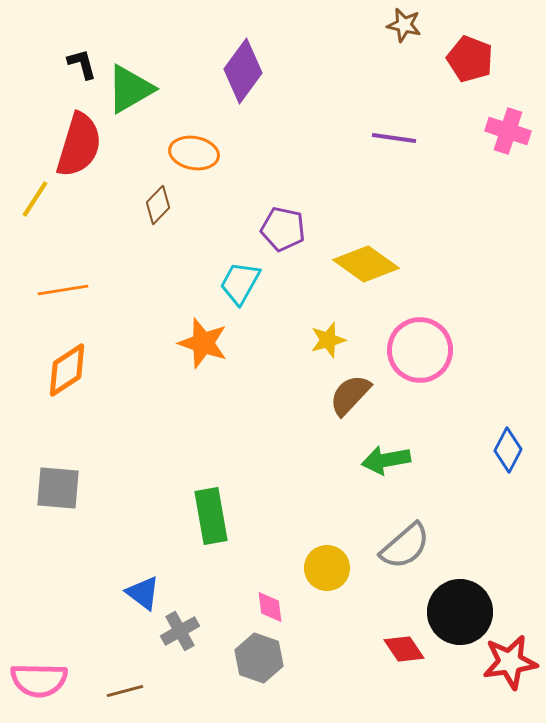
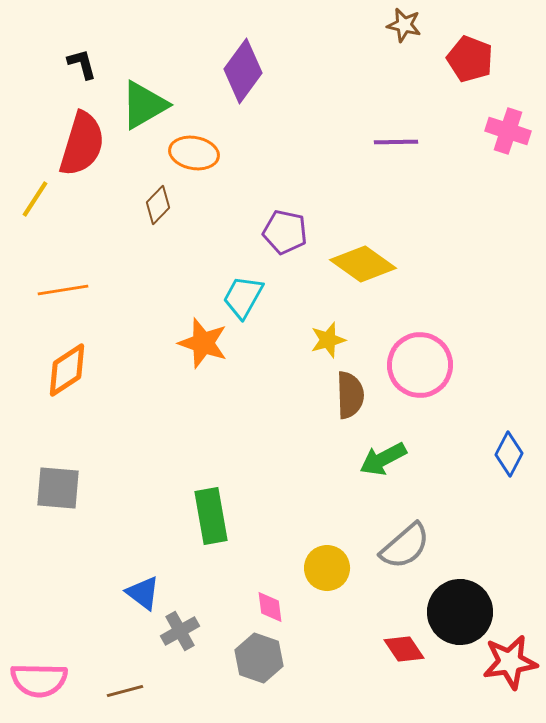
green triangle: moved 14 px right, 16 px down
purple line: moved 2 px right, 4 px down; rotated 9 degrees counterclockwise
red semicircle: moved 3 px right, 1 px up
purple pentagon: moved 2 px right, 3 px down
yellow diamond: moved 3 px left
cyan trapezoid: moved 3 px right, 14 px down
pink circle: moved 15 px down
brown semicircle: rotated 135 degrees clockwise
blue diamond: moved 1 px right, 4 px down
green arrow: moved 3 px left, 1 px up; rotated 18 degrees counterclockwise
